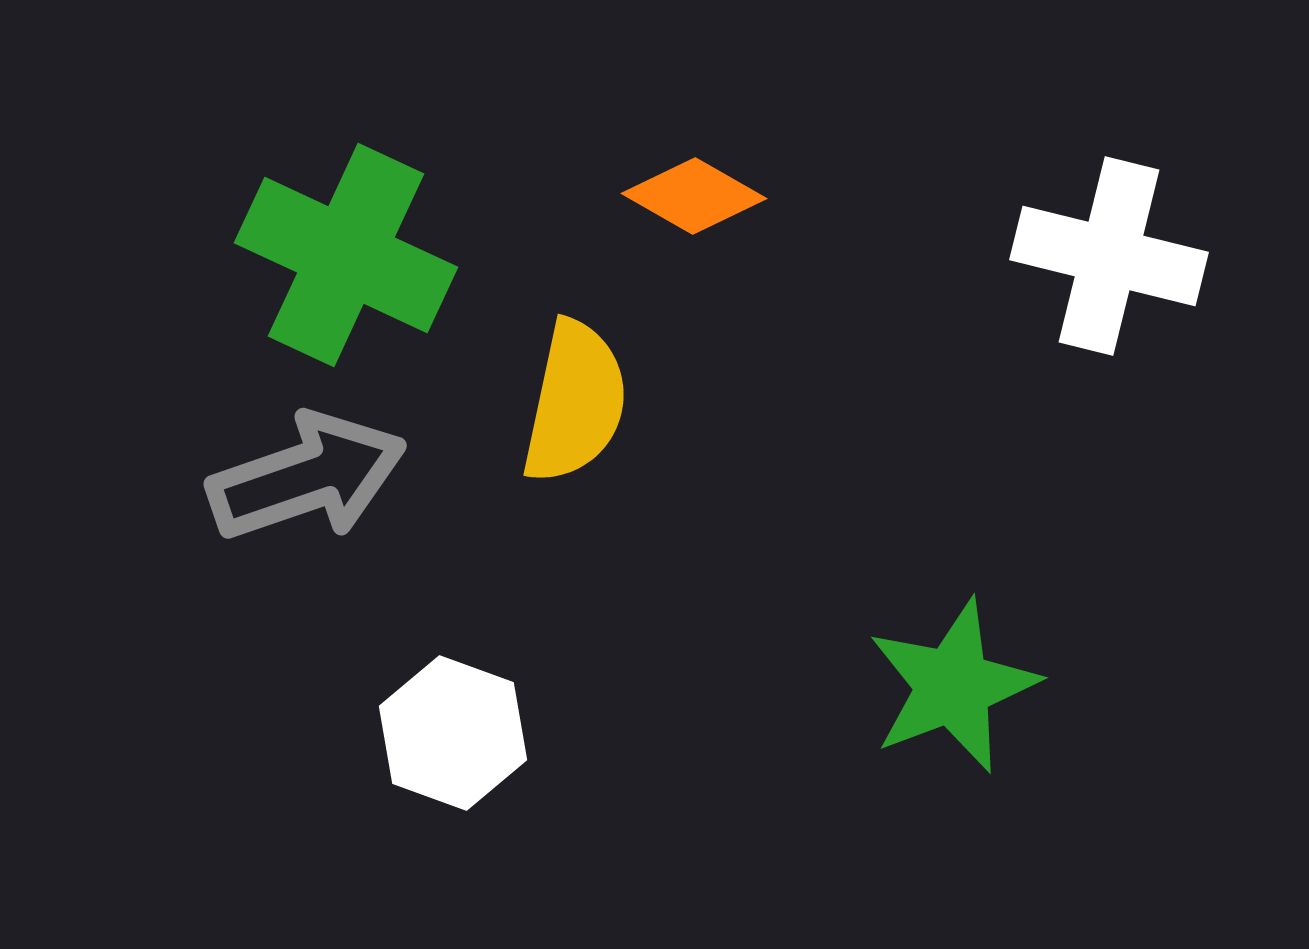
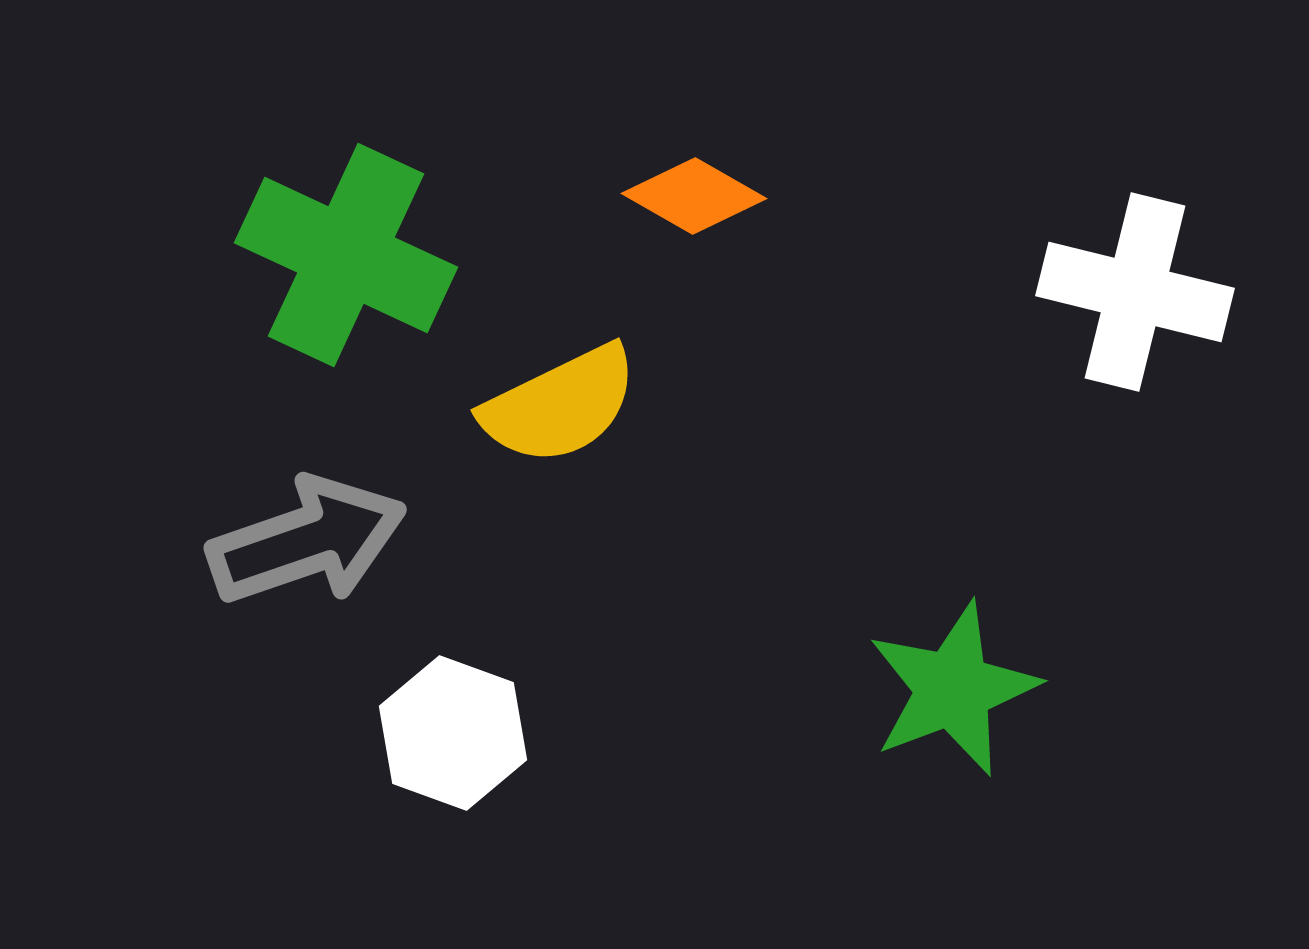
white cross: moved 26 px right, 36 px down
yellow semicircle: moved 15 px left, 3 px down; rotated 52 degrees clockwise
gray arrow: moved 64 px down
green star: moved 3 px down
